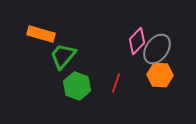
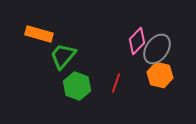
orange rectangle: moved 2 px left
orange hexagon: rotated 10 degrees clockwise
